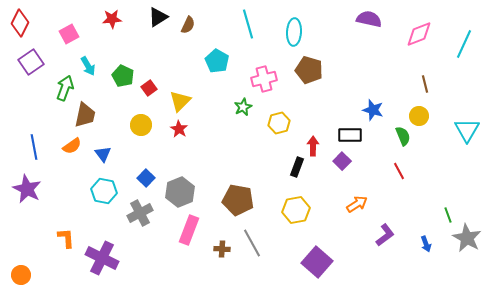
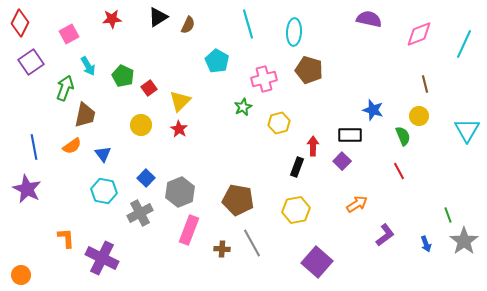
gray star at (467, 238): moved 3 px left, 3 px down; rotated 8 degrees clockwise
